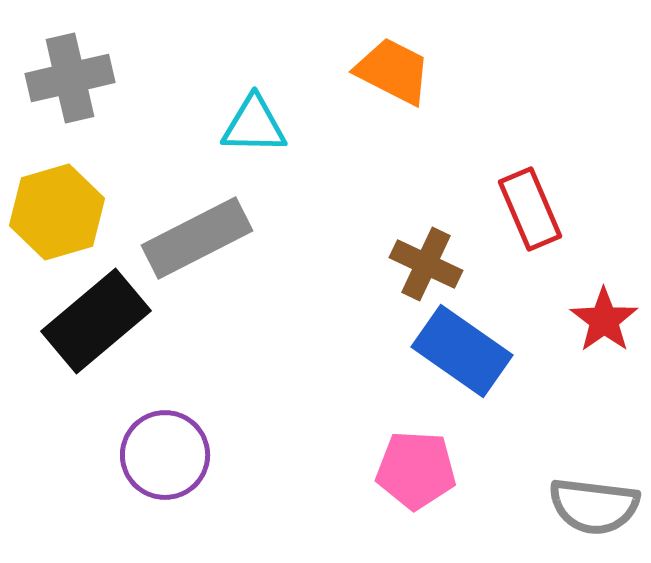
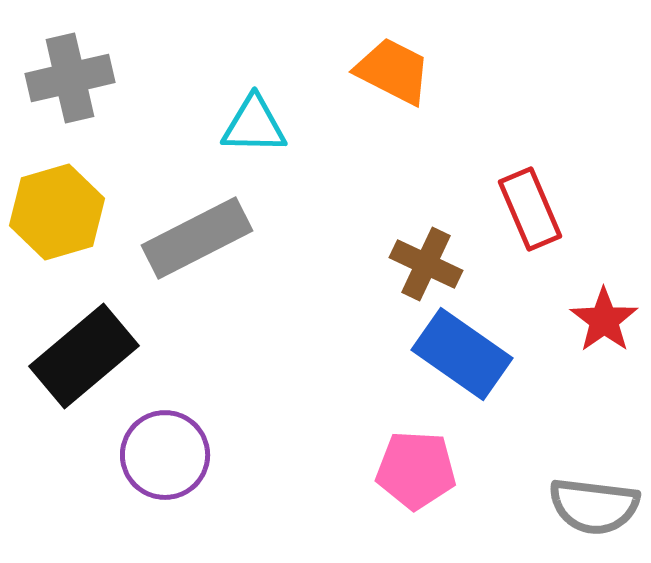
black rectangle: moved 12 px left, 35 px down
blue rectangle: moved 3 px down
